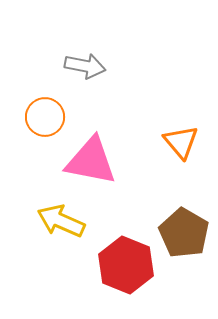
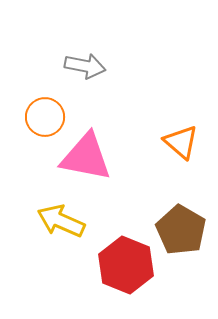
orange triangle: rotated 9 degrees counterclockwise
pink triangle: moved 5 px left, 4 px up
brown pentagon: moved 3 px left, 3 px up
